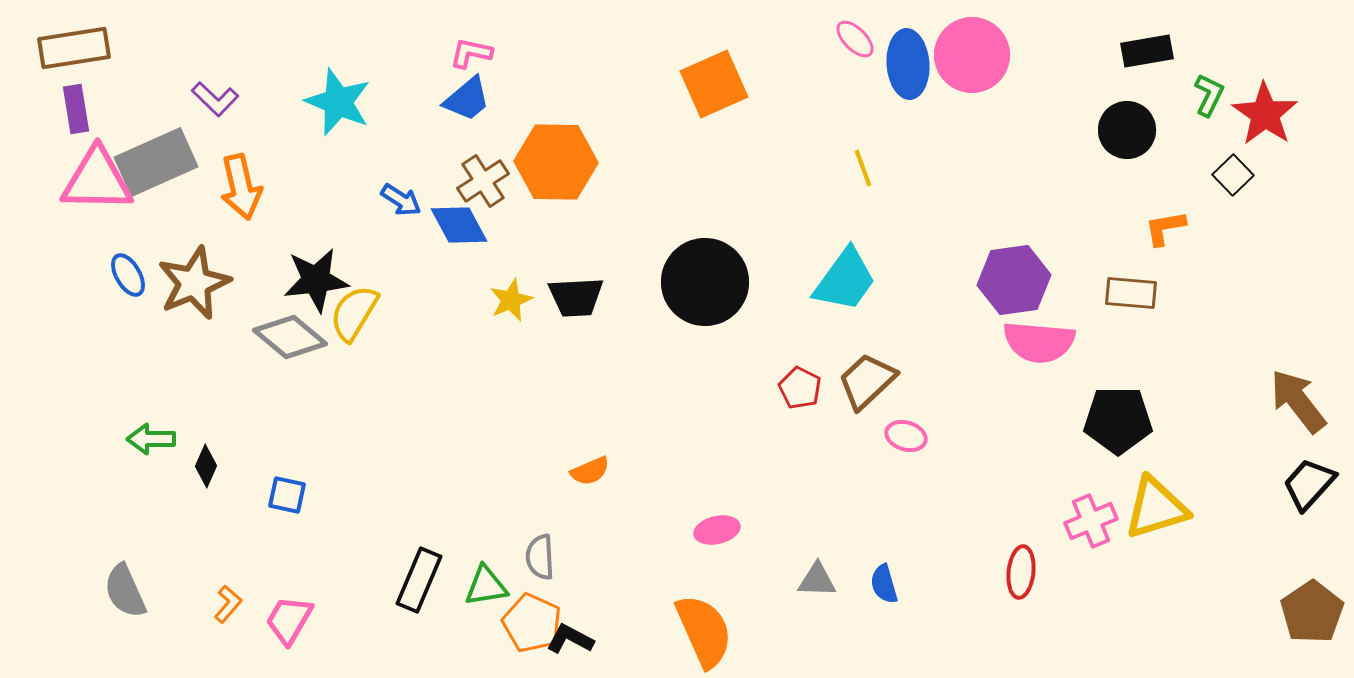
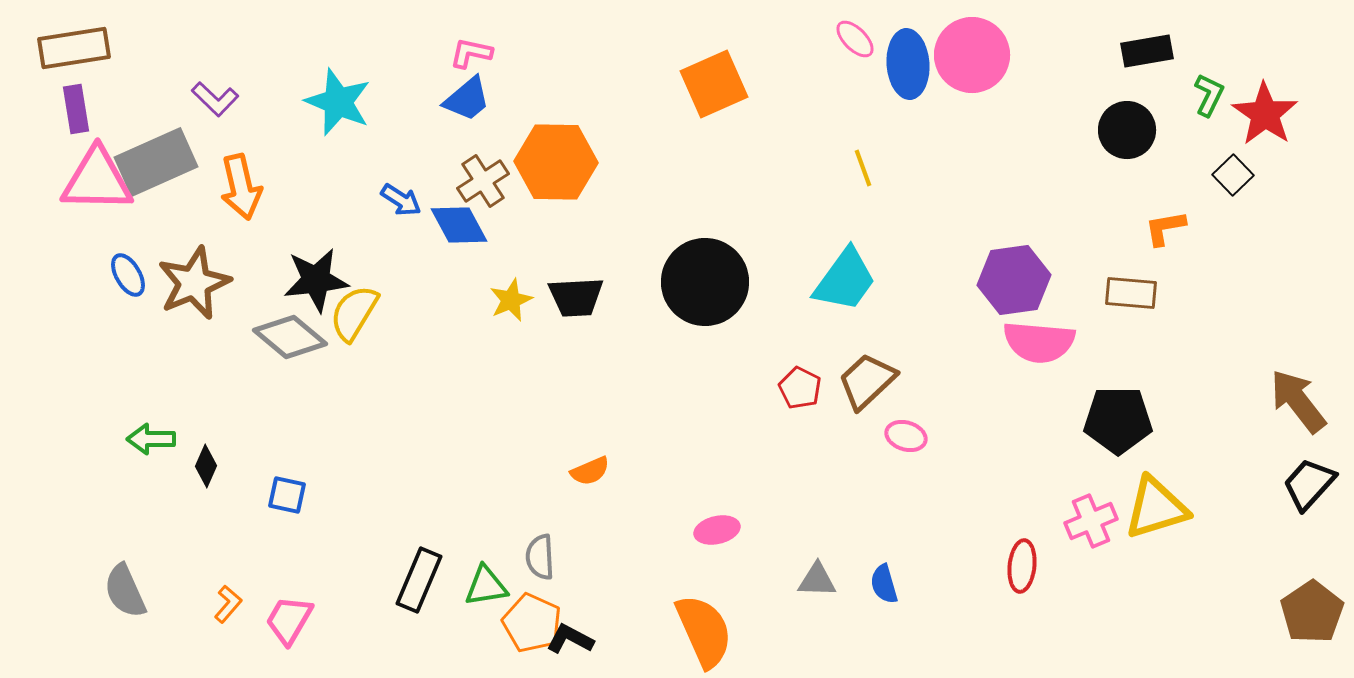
red ellipse at (1021, 572): moved 1 px right, 6 px up
